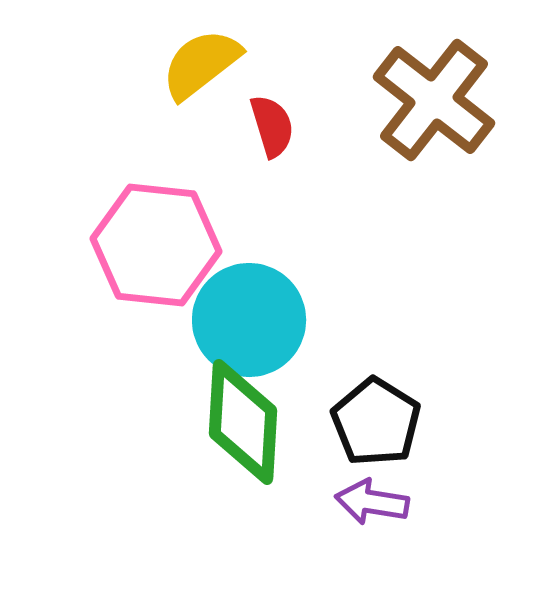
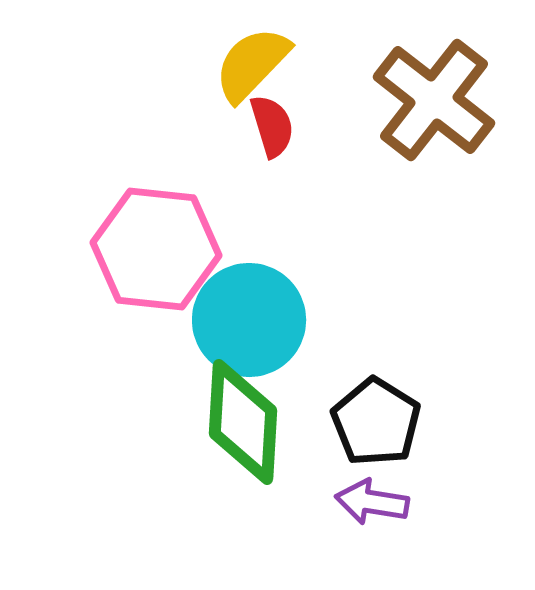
yellow semicircle: moved 51 px right; rotated 8 degrees counterclockwise
pink hexagon: moved 4 px down
